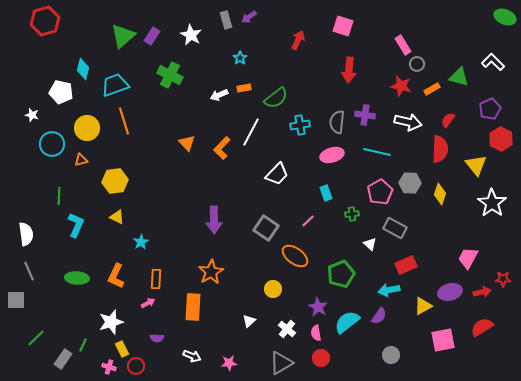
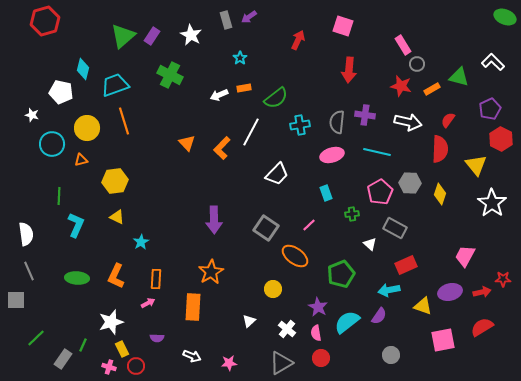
pink line at (308, 221): moved 1 px right, 4 px down
pink trapezoid at (468, 258): moved 3 px left, 2 px up
yellow triangle at (423, 306): rotated 48 degrees clockwise
